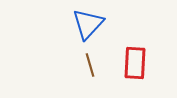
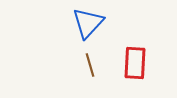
blue triangle: moved 1 px up
